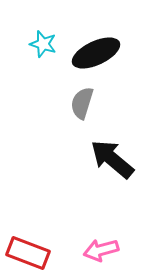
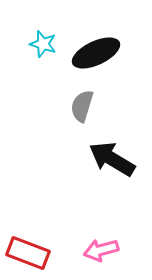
gray semicircle: moved 3 px down
black arrow: rotated 9 degrees counterclockwise
